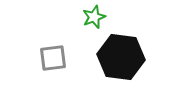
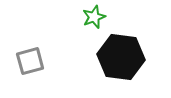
gray square: moved 23 px left, 3 px down; rotated 8 degrees counterclockwise
